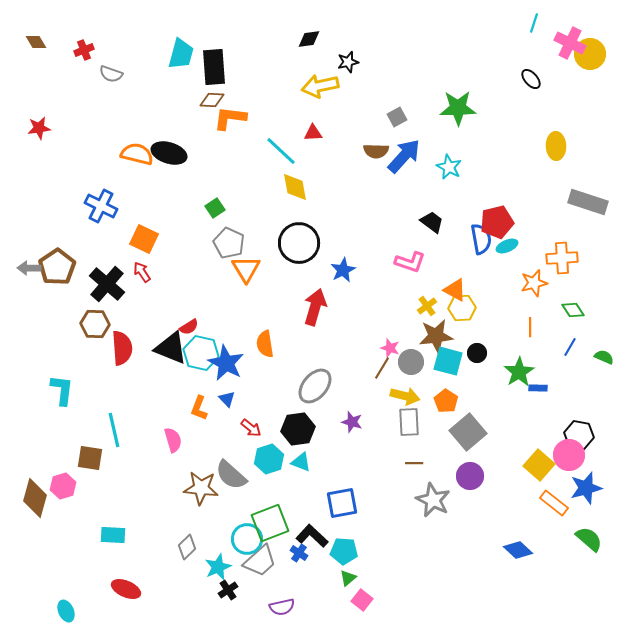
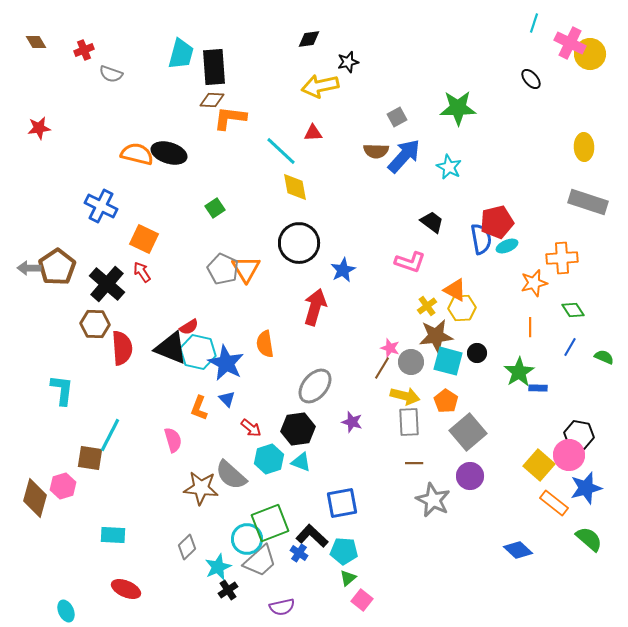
yellow ellipse at (556, 146): moved 28 px right, 1 px down
gray pentagon at (229, 243): moved 6 px left, 26 px down
cyan hexagon at (201, 353): moved 3 px left, 1 px up
cyan line at (114, 430): moved 4 px left, 5 px down; rotated 40 degrees clockwise
